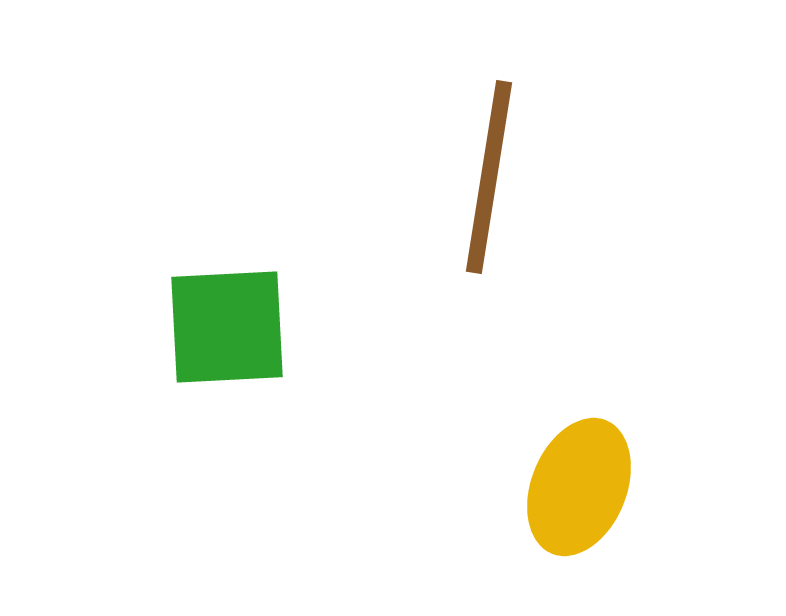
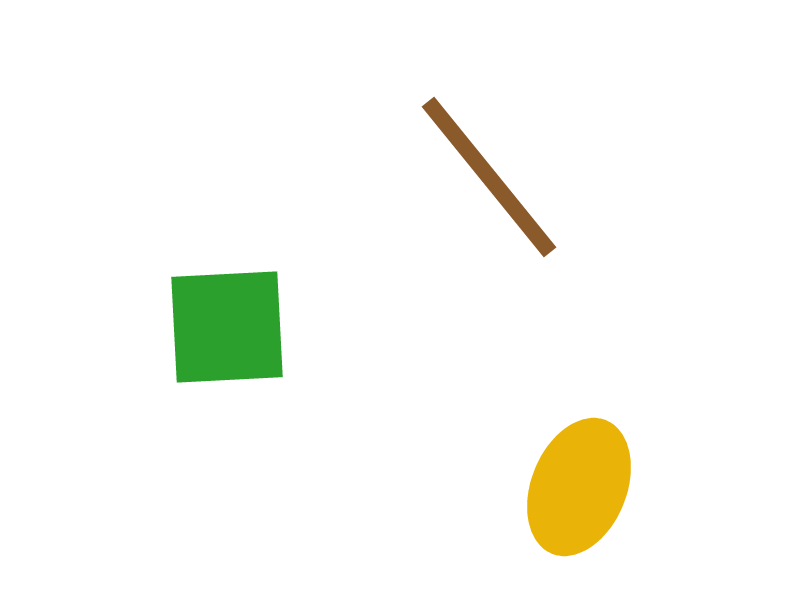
brown line: rotated 48 degrees counterclockwise
